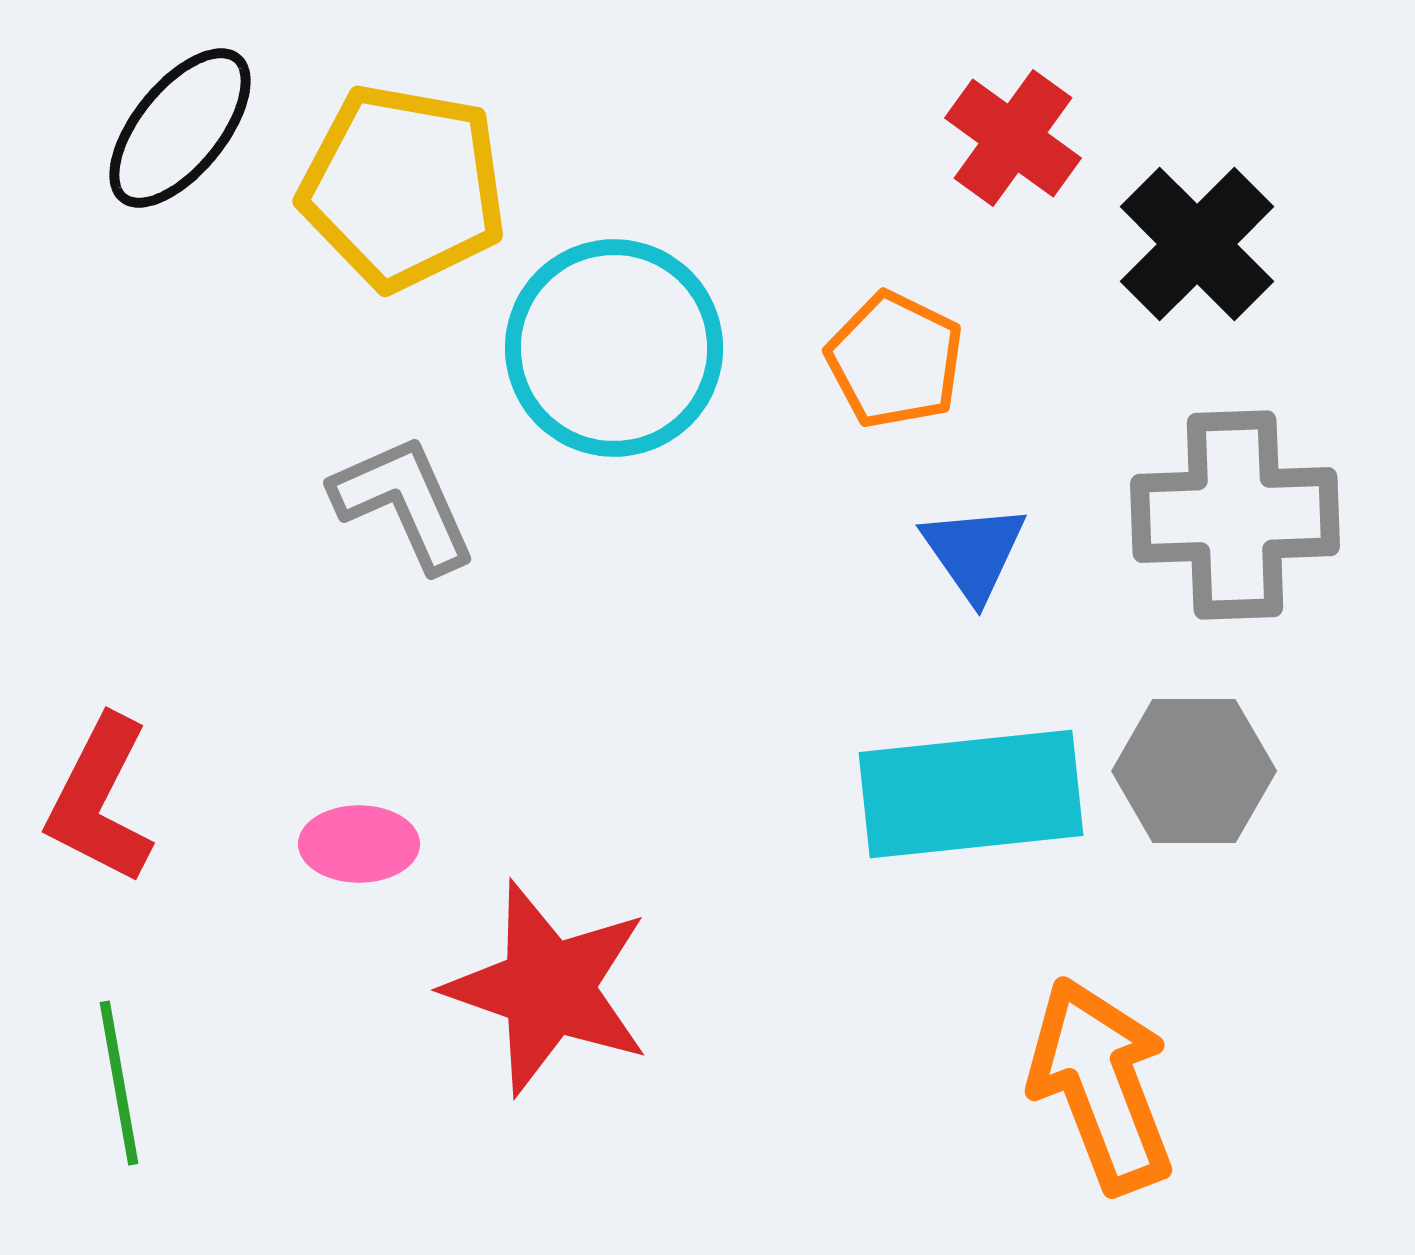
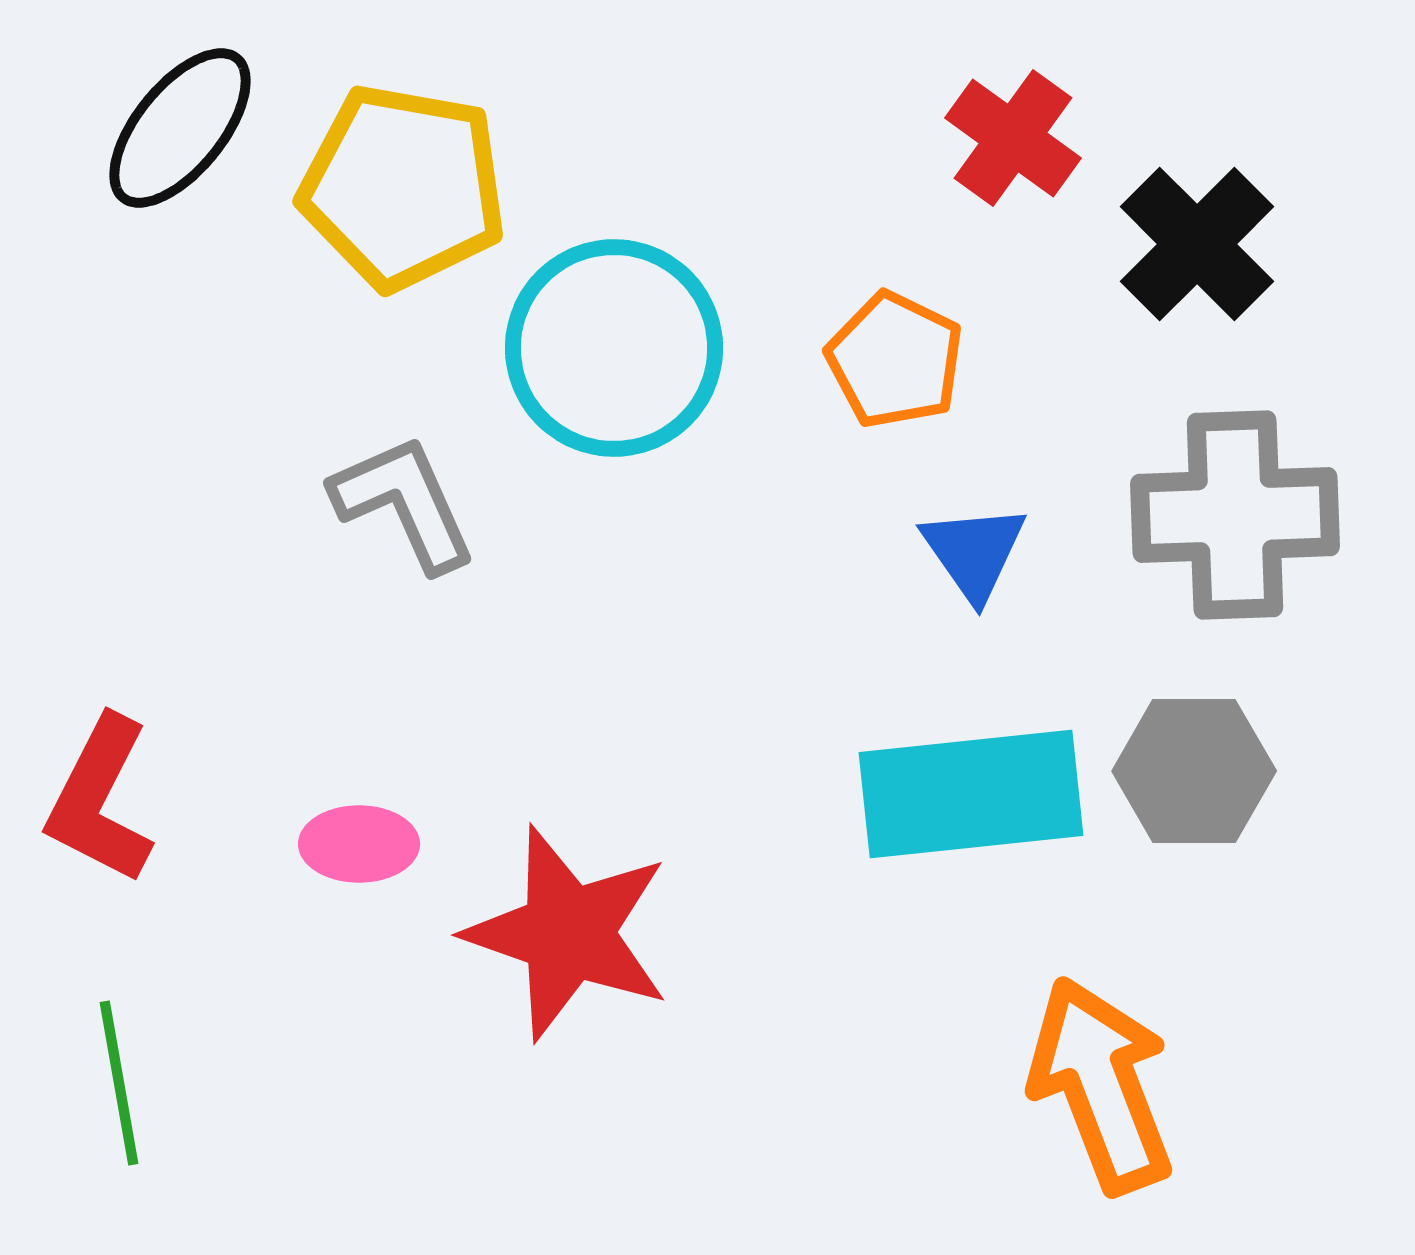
red star: moved 20 px right, 55 px up
